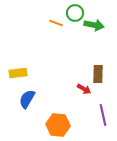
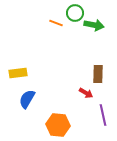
red arrow: moved 2 px right, 4 px down
